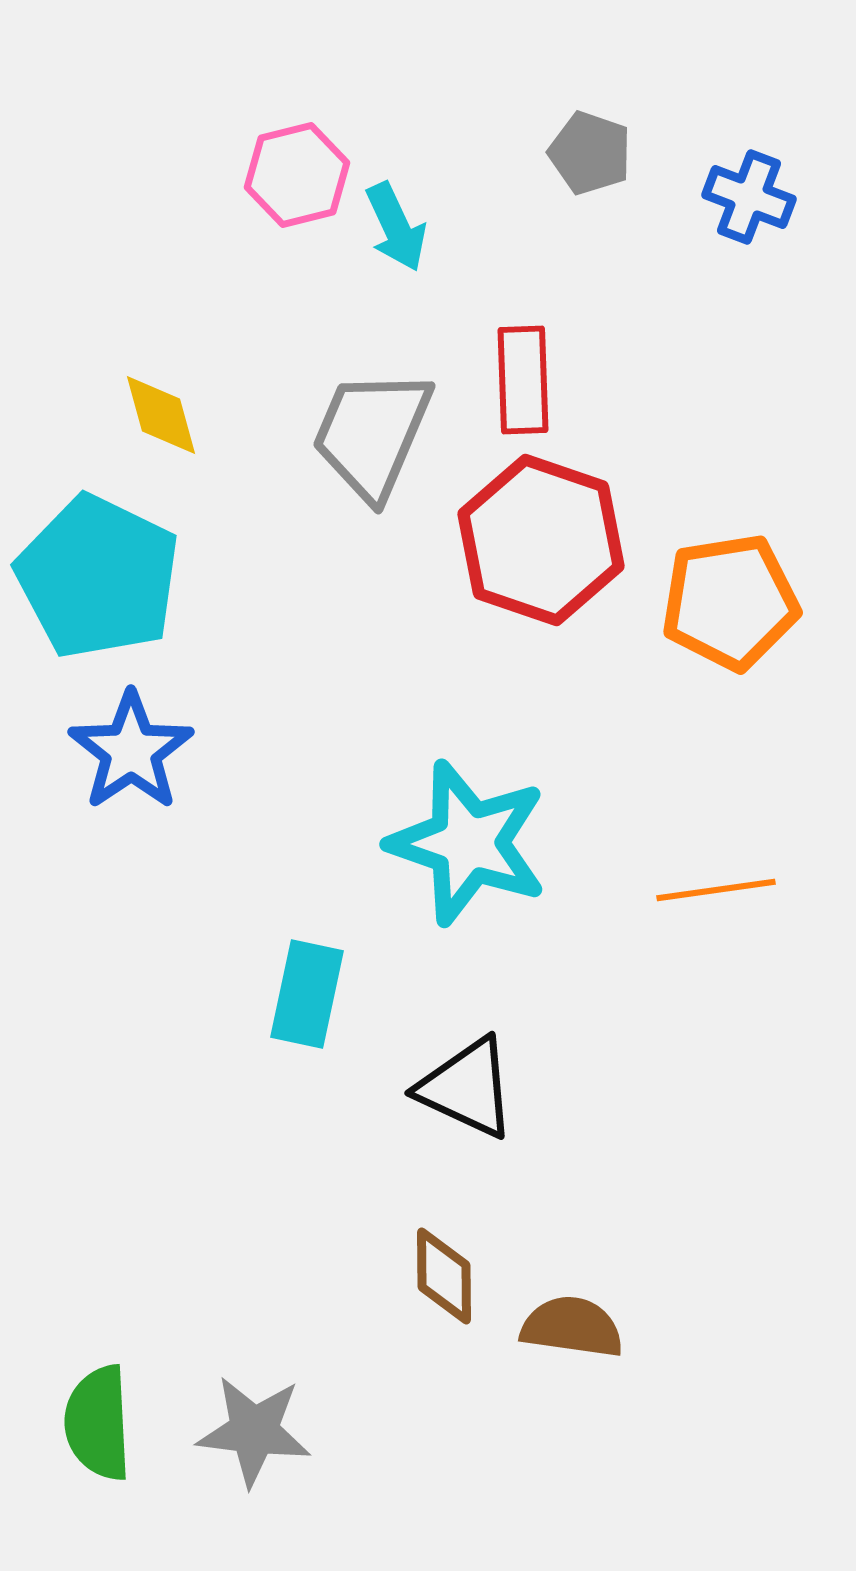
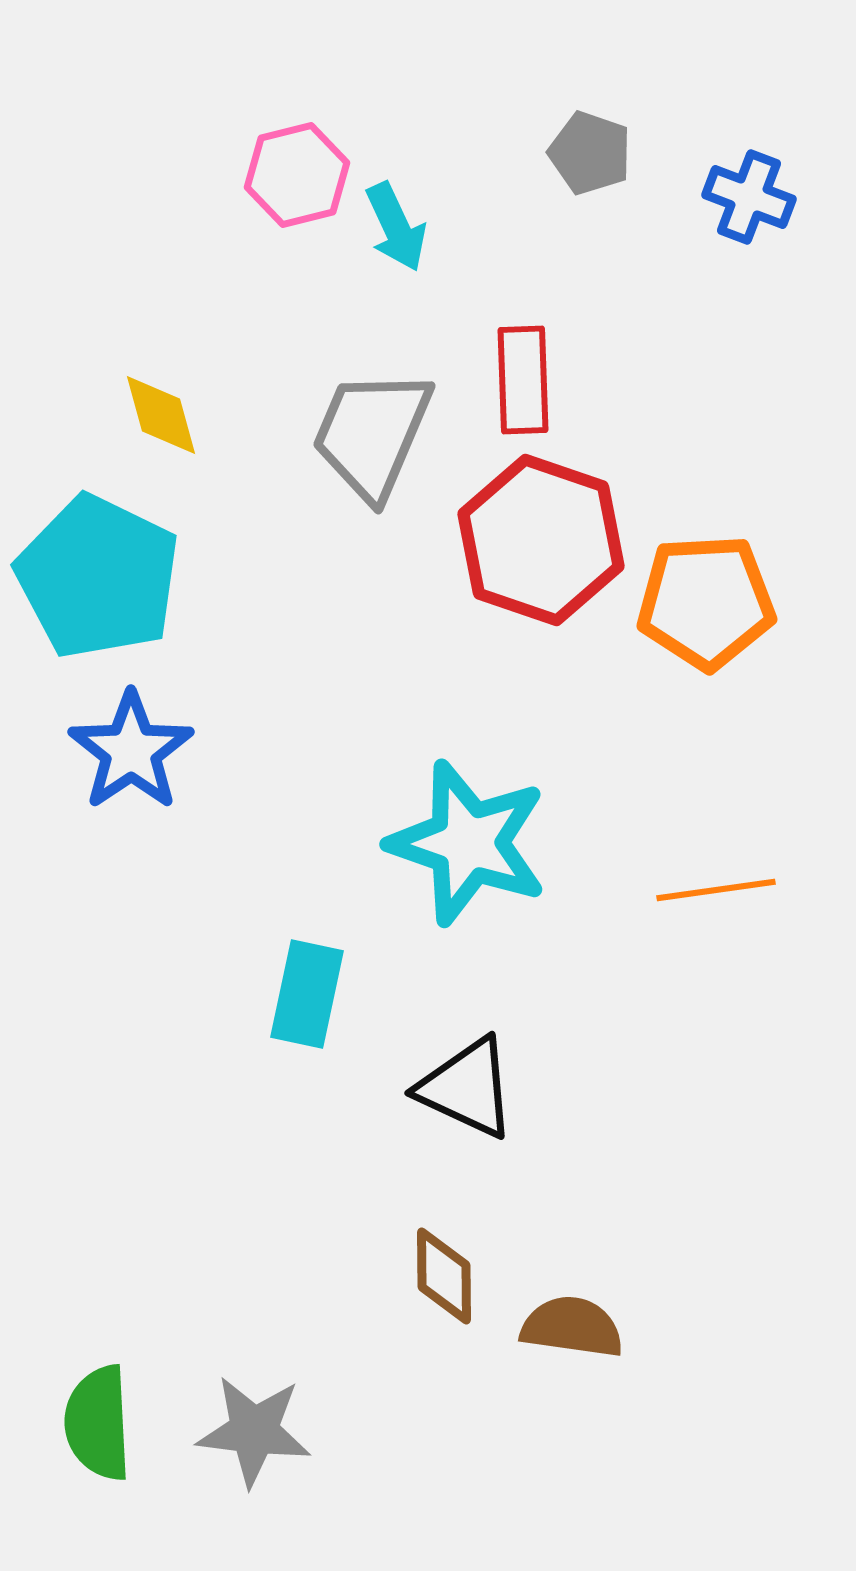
orange pentagon: moved 24 px left; rotated 6 degrees clockwise
